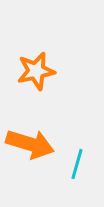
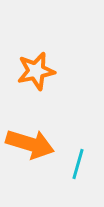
cyan line: moved 1 px right
